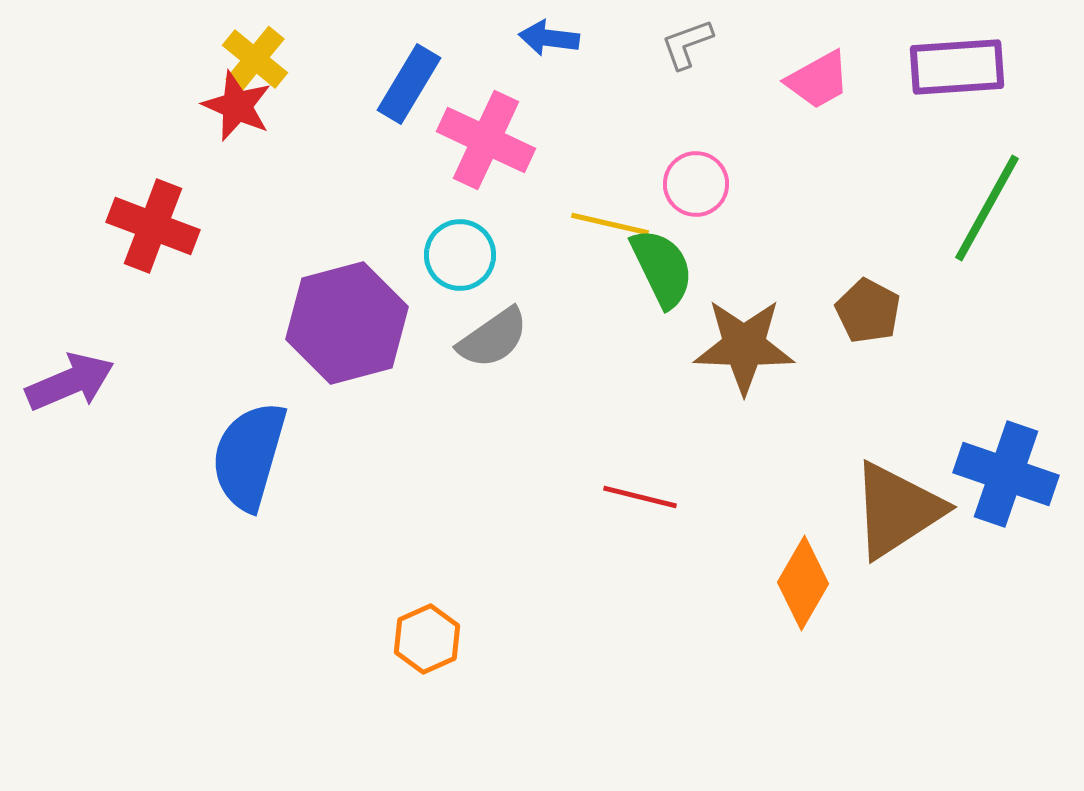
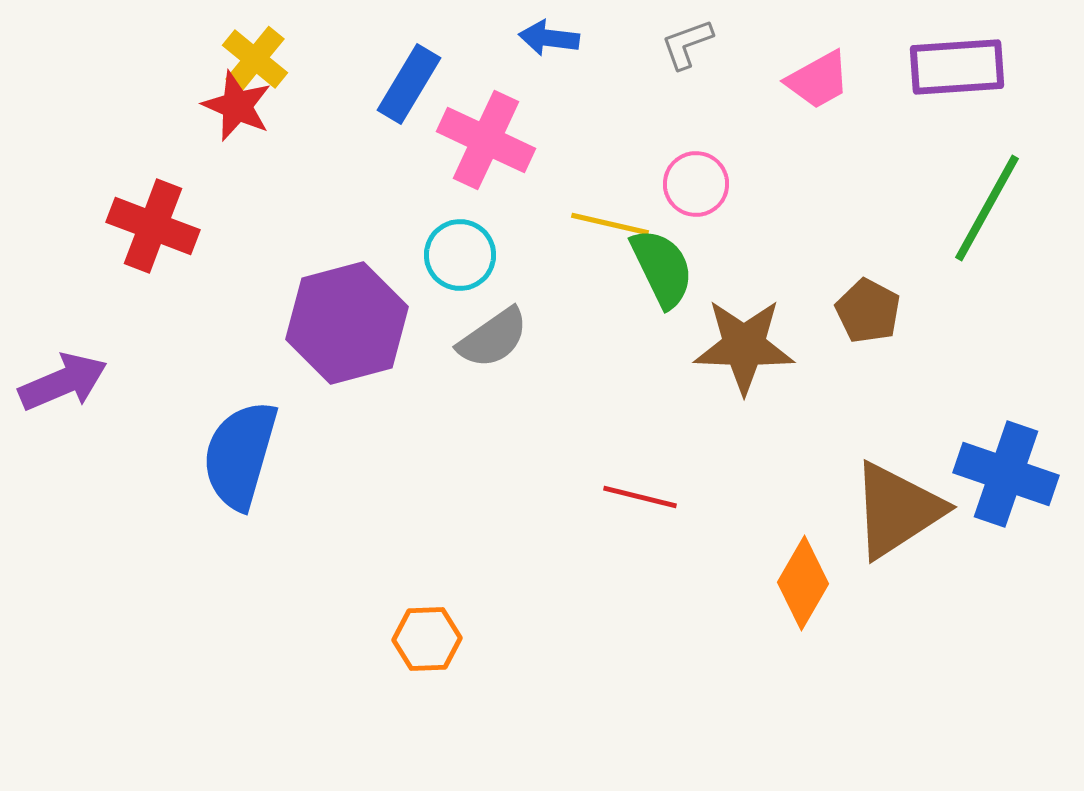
purple arrow: moved 7 px left
blue semicircle: moved 9 px left, 1 px up
orange hexagon: rotated 22 degrees clockwise
